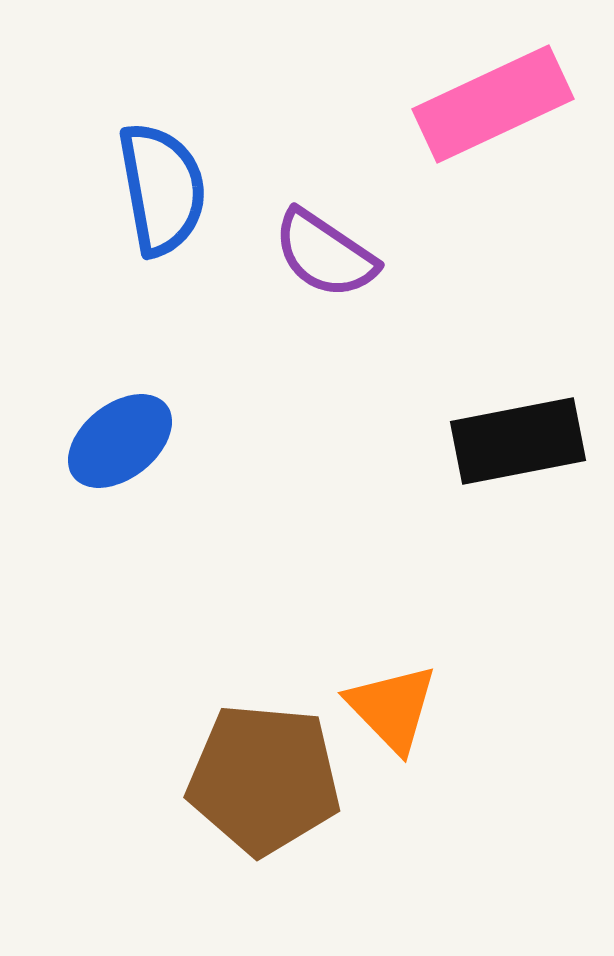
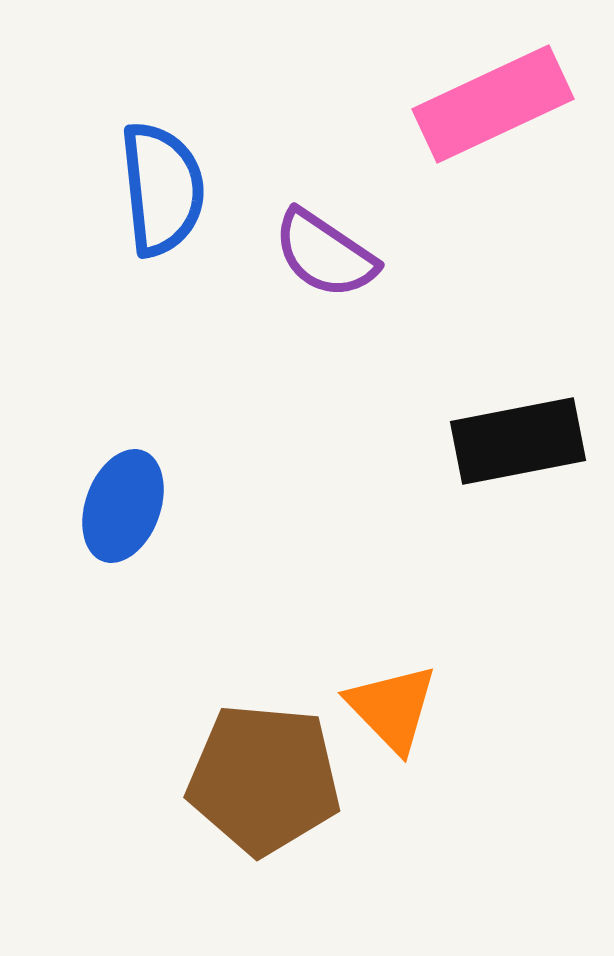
blue semicircle: rotated 4 degrees clockwise
blue ellipse: moved 3 px right, 65 px down; rotated 32 degrees counterclockwise
